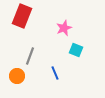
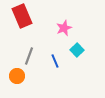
red rectangle: rotated 45 degrees counterclockwise
cyan square: moved 1 px right; rotated 24 degrees clockwise
gray line: moved 1 px left
blue line: moved 12 px up
